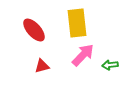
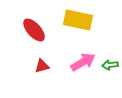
yellow rectangle: moved 1 px right, 3 px up; rotated 72 degrees counterclockwise
pink arrow: moved 7 px down; rotated 15 degrees clockwise
